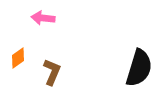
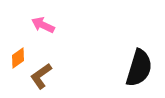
pink arrow: moved 7 px down; rotated 20 degrees clockwise
brown L-shape: moved 11 px left, 4 px down; rotated 148 degrees counterclockwise
